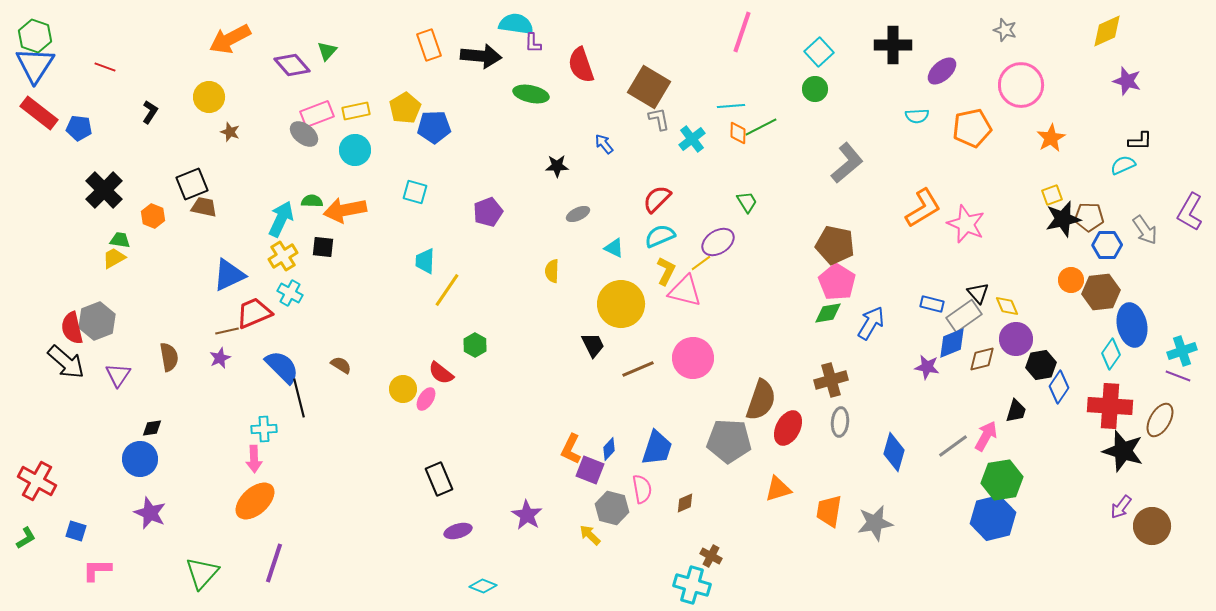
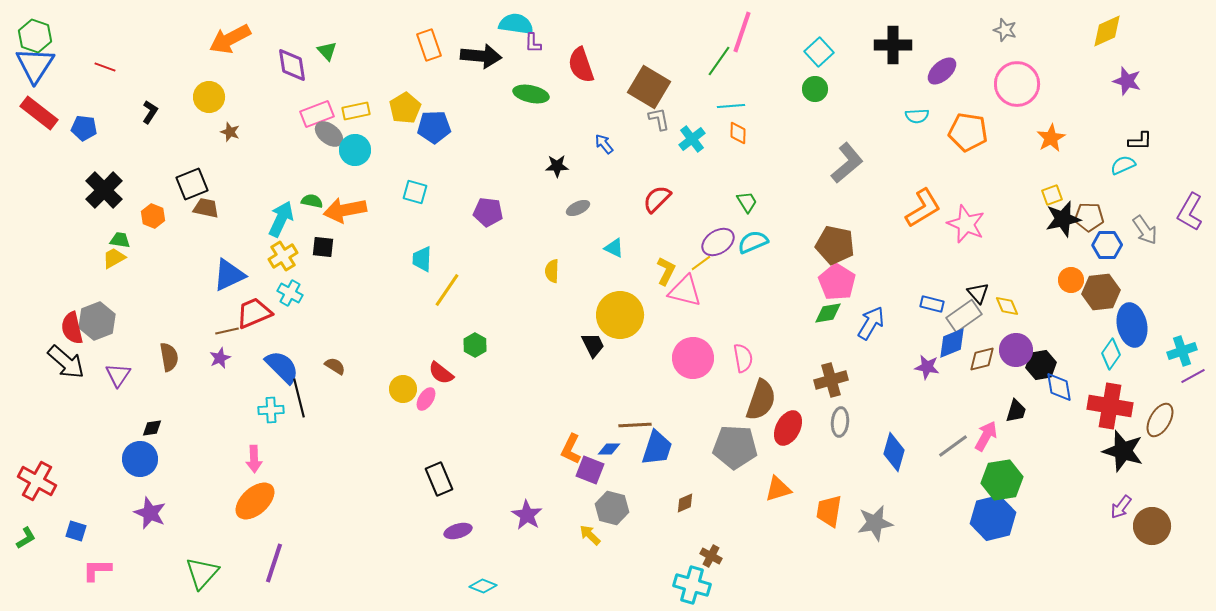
green triangle at (327, 51): rotated 25 degrees counterclockwise
purple diamond at (292, 65): rotated 33 degrees clockwise
pink circle at (1021, 85): moved 4 px left, 1 px up
green line at (761, 127): moved 42 px left, 66 px up; rotated 28 degrees counterclockwise
blue pentagon at (79, 128): moved 5 px right
orange pentagon at (972, 128): moved 4 px left, 4 px down; rotated 21 degrees clockwise
gray ellipse at (304, 134): moved 25 px right
green semicircle at (312, 201): rotated 10 degrees clockwise
brown trapezoid at (204, 207): moved 2 px right, 1 px down
purple pentagon at (488, 212): rotated 28 degrees clockwise
gray ellipse at (578, 214): moved 6 px up
cyan semicircle at (660, 236): moved 93 px right, 6 px down
cyan trapezoid at (425, 261): moved 3 px left, 2 px up
yellow circle at (621, 304): moved 1 px left, 11 px down
purple circle at (1016, 339): moved 11 px down
brown semicircle at (341, 365): moved 6 px left, 1 px down
brown line at (638, 369): moved 3 px left, 56 px down; rotated 20 degrees clockwise
purple line at (1178, 376): moved 15 px right; rotated 50 degrees counterclockwise
blue diamond at (1059, 387): rotated 44 degrees counterclockwise
red cross at (1110, 406): rotated 6 degrees clockwise
cyan cross at (264, 429): moved 7 px right, 19 px up
gray pentagon at (729, 441): moved 6 px right, 6 px down
blue diamond at (609, 449): rotated 45 degrees clockwise
pink semicircle at (642, 489): moved 101 px right, 131 px up
